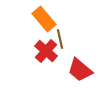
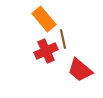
brown line: moved 3 px right
red cross: rotated 25 degrees clockwise
